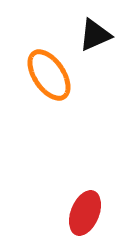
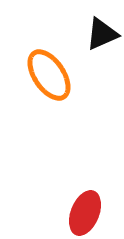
black triangle: moved 7 px right, 1 px up
